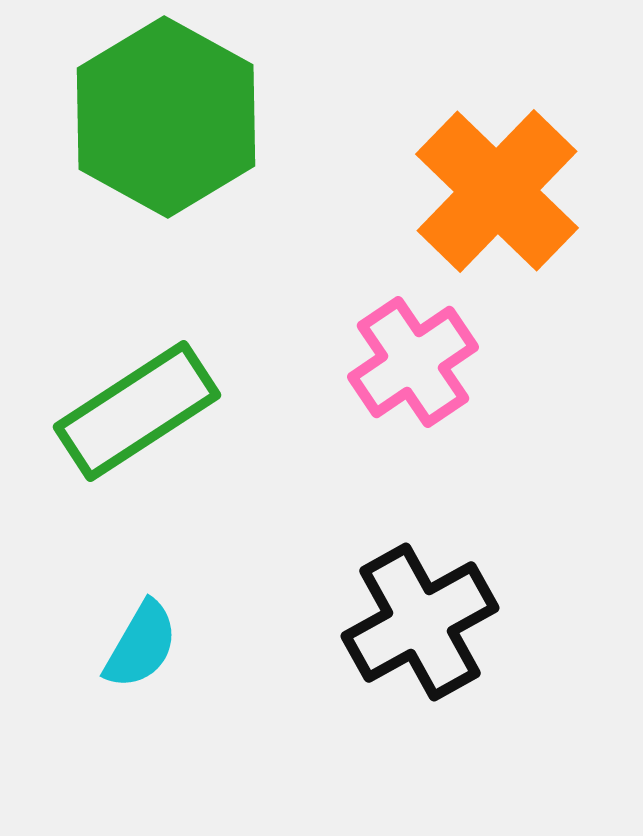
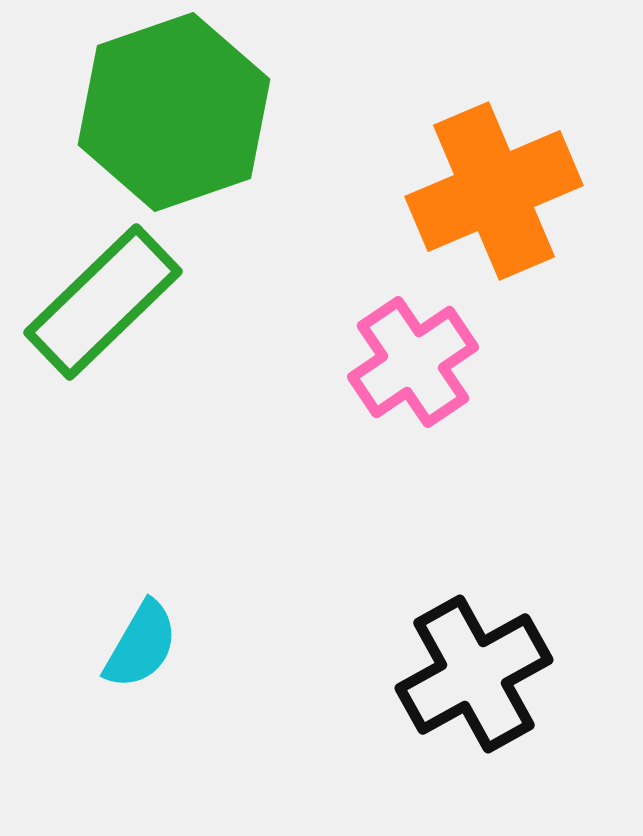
green hexagon: moved 8 px right, 5 px up; rotated 12 degrees clockwise
orange cross: moved 3 px left; rotated 23 degrees clockwise
green rectangle: moved 34 px left, 109 px up; rotated 11 degrees counterclockwise
black cross: moved 54 px right, 52 px down
